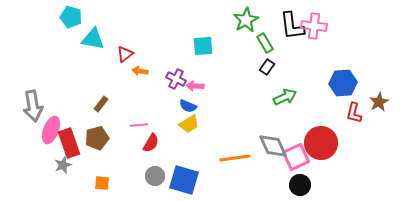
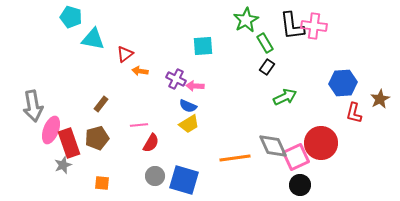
brown star: moved 1 px right, 3 px up
